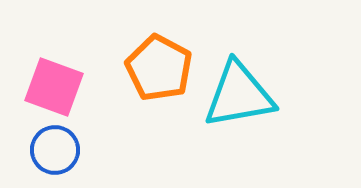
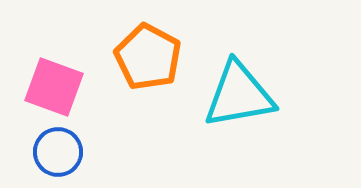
orange pentagon: moved 11 px left, 11 px up
blue circle: moved 3 px right, 2 px down
